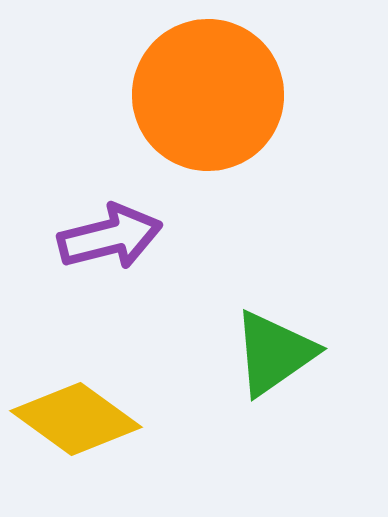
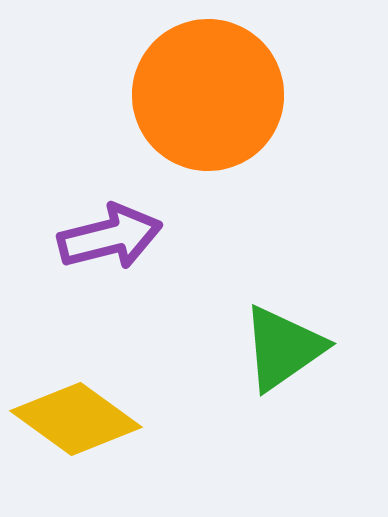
green triangle: moved 9 px right, 5 px up
